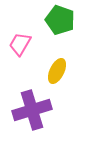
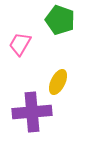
yellow ellipse: moved 1 px right, 11 px down
purple cross: moved 2 px down; rotated 12 degrees clockwise
